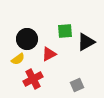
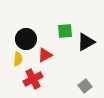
black circle: moved 1 px left
red triangle: moved 4 px left, 1 px down
yellow semicircle: rotated 48 degrees counterclockwise
gray square: moved 8 px right, 1 px down; rotated 16 degrees counterclockwise
